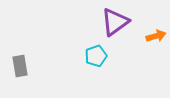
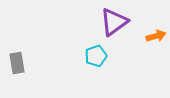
purple triangle: moved 1 px left
gray rectangle: moved 3 px left, 3 px up
